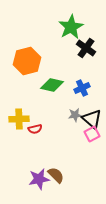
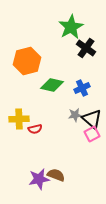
brown semicircle: rotated 24 degrees counterclockwise
